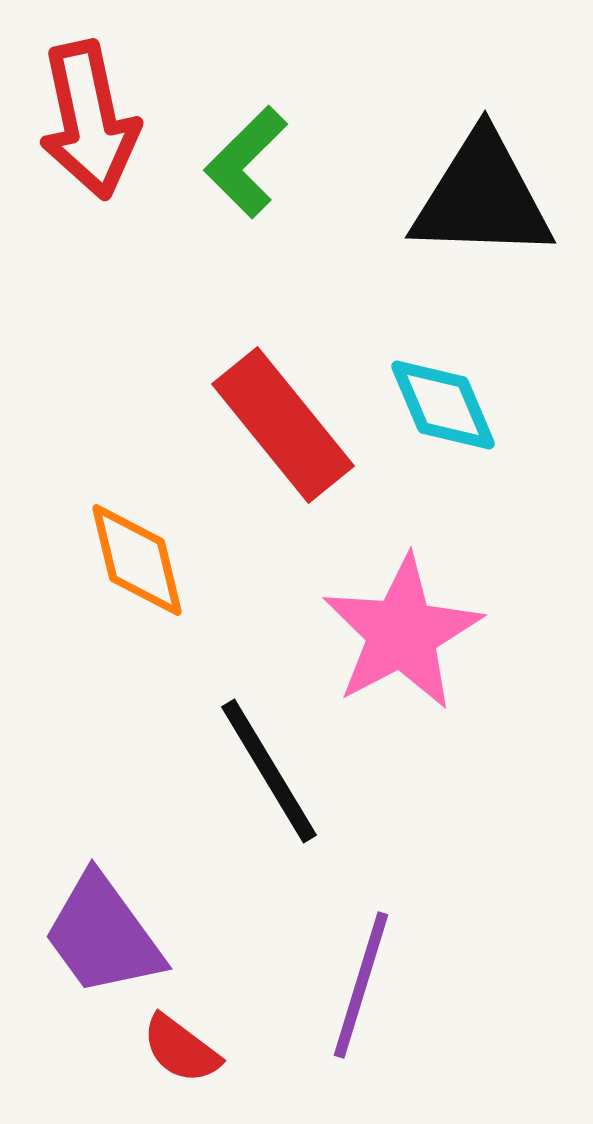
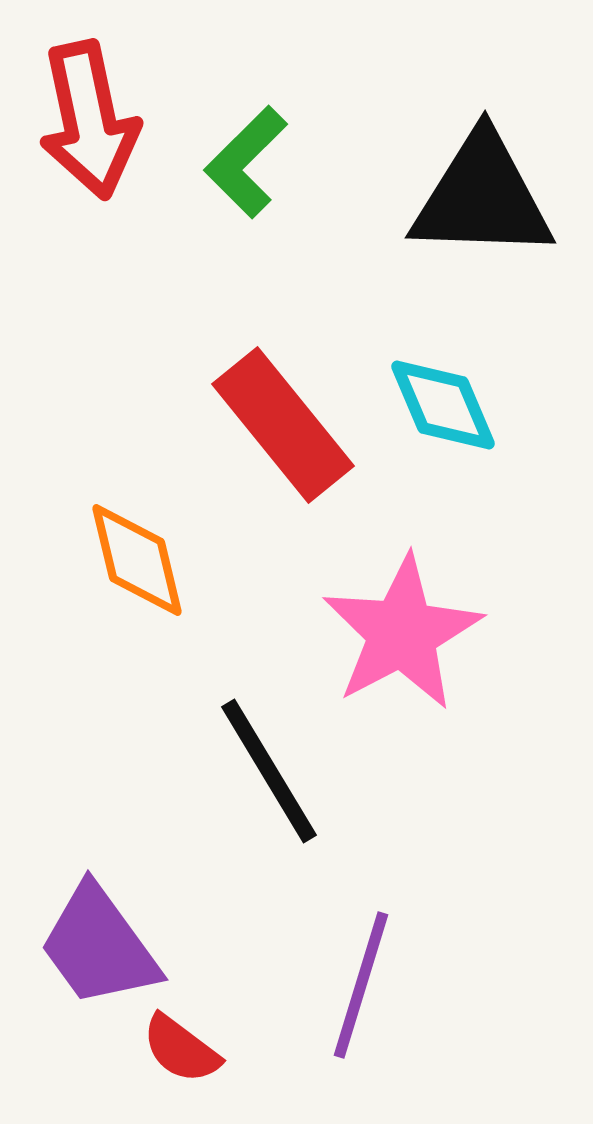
purple trapezoid: moved 4 px left, 11 px down
